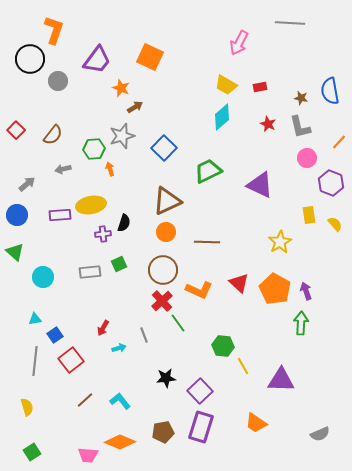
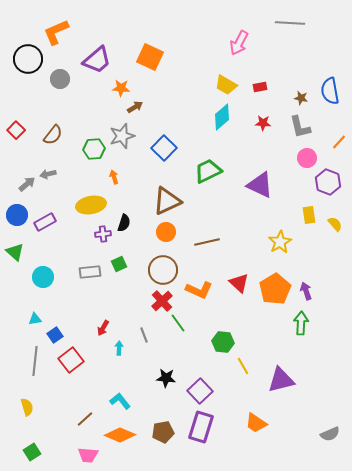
orange L-shape at (54, 30): moved 2 px right, 2 px down; rotated 132 degrees counterclockwise
black circle at (30, 59): moved 2 px left
purple trapezoid at (97, 60): rotated 12 degrees clockwise
gray circle at (58, 81): moved 2 px right, 2 px up
orange star at (121, 88): rotated 18 degrees counterclockwise
red star at (268, 124): moved 5 px left, 1 px up; rotated 21 degrees counterclockwise
gray arrow at (63, 169): moved 15 px left, 5 px down
orange arrow at (110, 169): moved 4 px right, 8 px down
purple hexagon at (331, 183): moved 3 px left, 1 px up
purple rectangle at (60, 215): moved 15 px left, 7 px down; rotated 25 degrees counterclockwise
brown line at (207, 242): rotated 15 degrees counterclockwise
orange pentagon at (275, 289): rotated 12 degrees clockwise
green hexagon at (223, 346): moved 4 px up
cyan arrow at (119, 348): rotated 72 degrees counterclockwise
black star at (166, 378): rotated 12 degrees clockwise
purple triangle at (281, 380): rotated 16 degrees counterclockwise
brown line at (85, 400): moved 19 px down
gray semicircle at (320, 434): moved 10 px right
orange diamond at (120, 442): moved 7 px up
